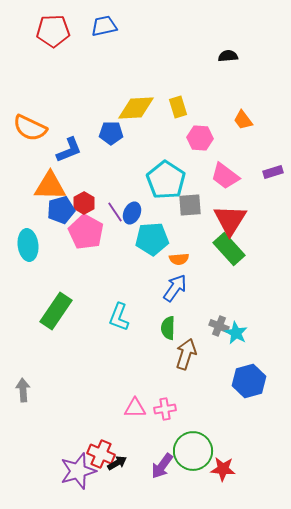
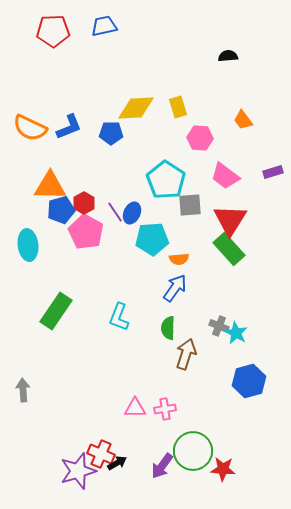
blue L-shape at (69, 150): moved 23 px up
